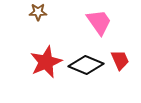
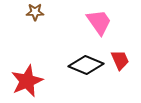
brown star: moved 3 px left
red star: moved 19 px left, 19 px down
